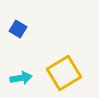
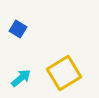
cyan arrow: rotated 30 degrees counterclockwise
